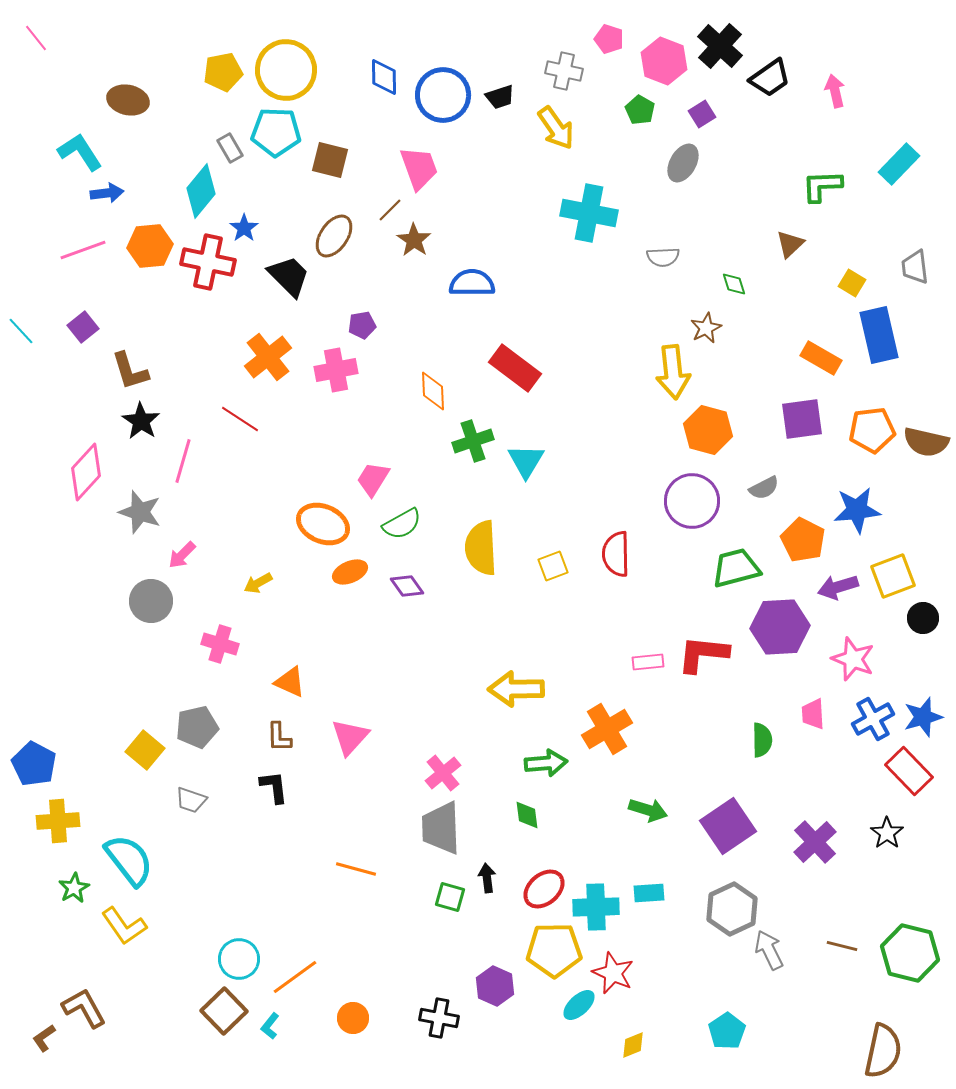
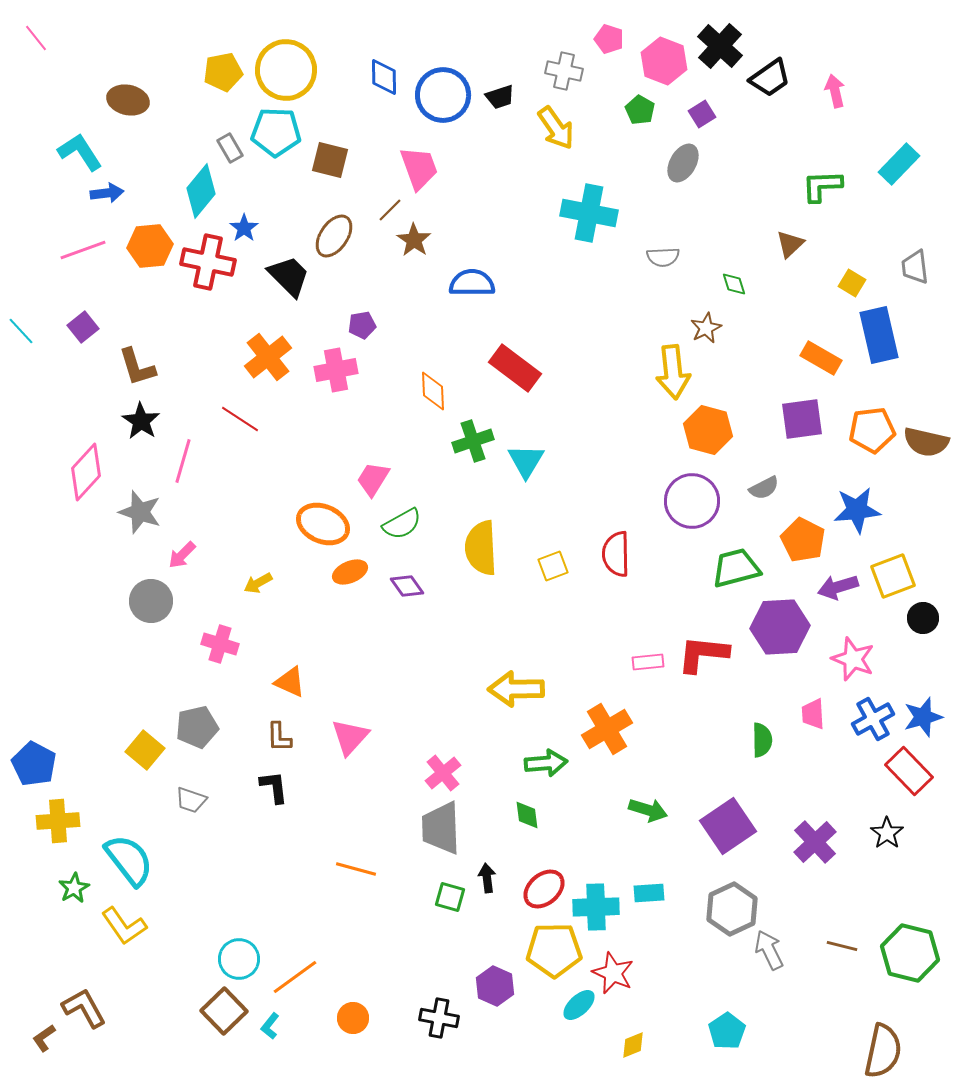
brown L-shape at (130, 371): moved 7 px right, 4 px up
